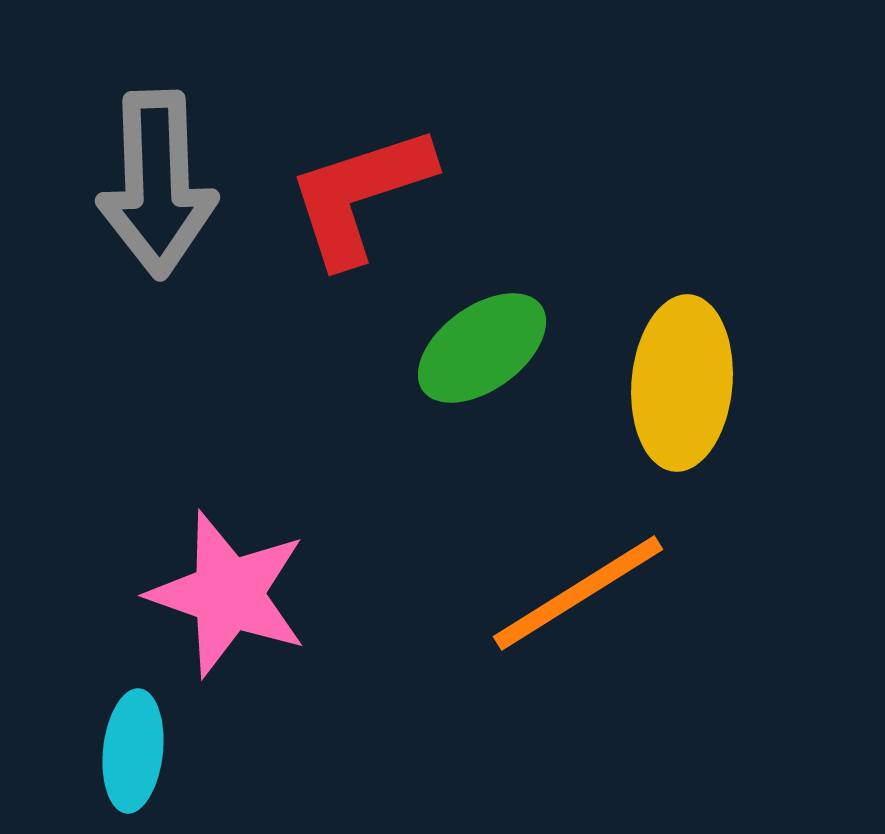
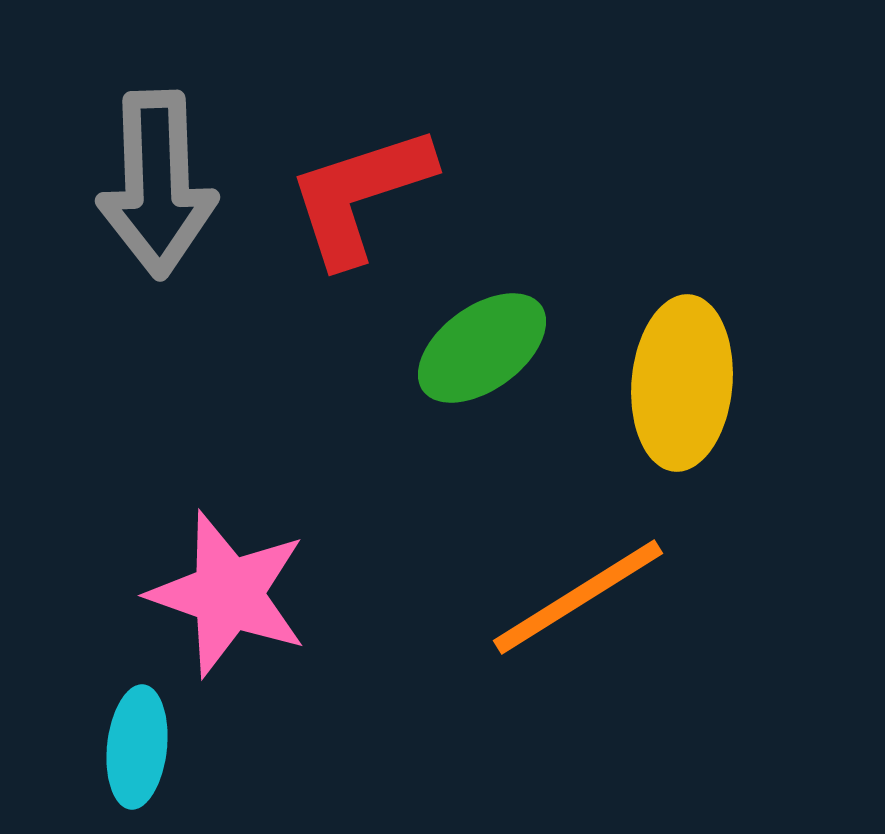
orange line: moved 4 px down
cyan ellipse: moved 4 px right, 4 px up
